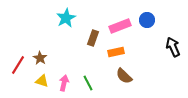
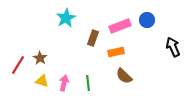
green line: rotated 21 degrees clockwise
